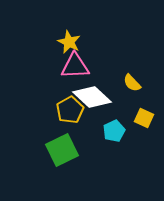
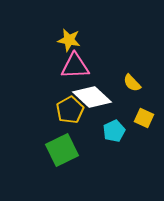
yellow star: moved 2 px up; rotated 15 degrees counterclockwise
